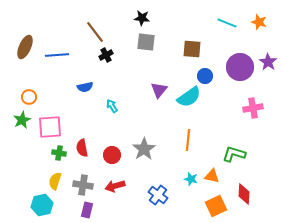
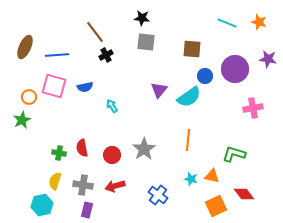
purple star: moved 3 px up; rotated 24 degrees counterclockwise
purple circle: moved 5 px left, 2 px down
pink square: moved 4 px right, 41 px up; rotated 20 degrees clockwise
red diamond: rotated 40 degrees counterclockwise
